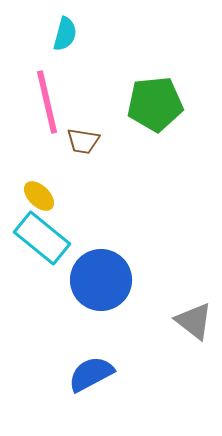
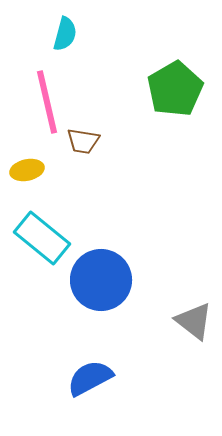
green pentagon: moved 20 px right, 15 px up; rotated 24 degrees counterclockwise
yellow ellipse: moved 12 px left, 26 px up; rotated 56 degrees counterclockwise
blue semicircle: moved 1 px left, 4 px down
